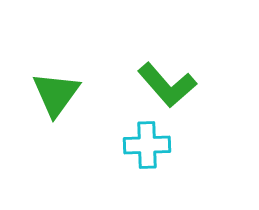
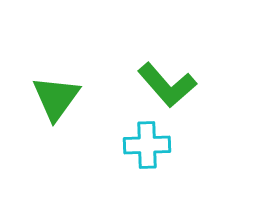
green triangle: moved 4 px down
